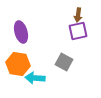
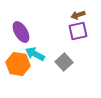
brown arrow: rotated 64 degrees clockwise
purple ellipse: rotated 15 degrees counterclockwise
gray square: rotated 18 degrees clockwise
cyan arrow: moved 24 px up; rotated 24 degrees clockwise
